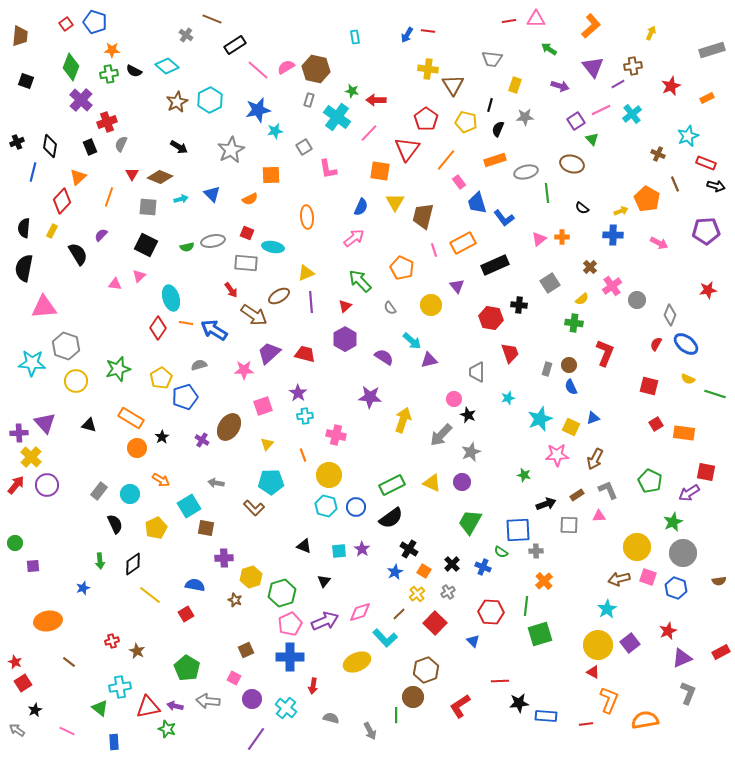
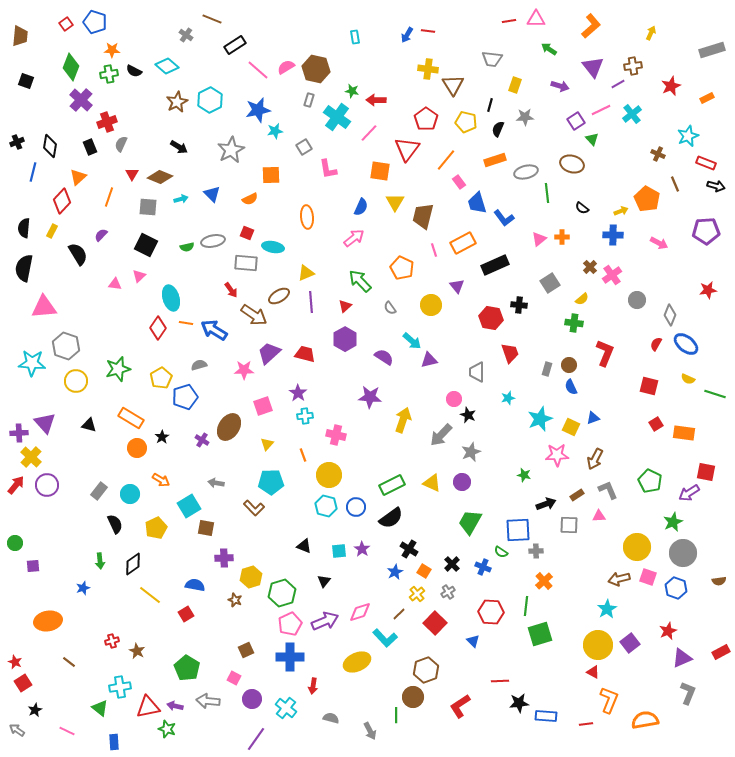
pink cross at (612, 286): moved 11 px up
